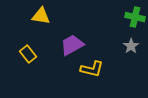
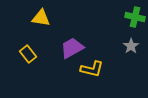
yellow triangle: moved 2 px down
purple trapezoid: moved 3 px down
